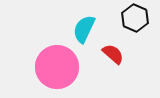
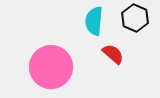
cyan semicircle: moved 10 px right, 8 px up; rotated 20 degrees counterclockwise
pink circle: moved 6 px left
